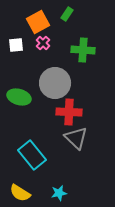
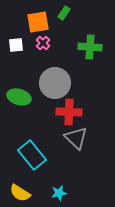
green rectangle: moved 3 px left, 1 px up
orange square: rotated 20 degrees clockwise
green cross: moved 7 px right, 3 px up
